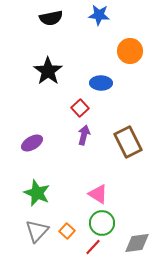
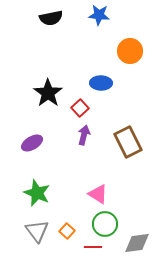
black star: moved 22 px down
green circle: moved 3 px right, 1 px down
gray triangle: rotated 20 degrees counterclockwise
red line: rotated 48 degrees clockwise
